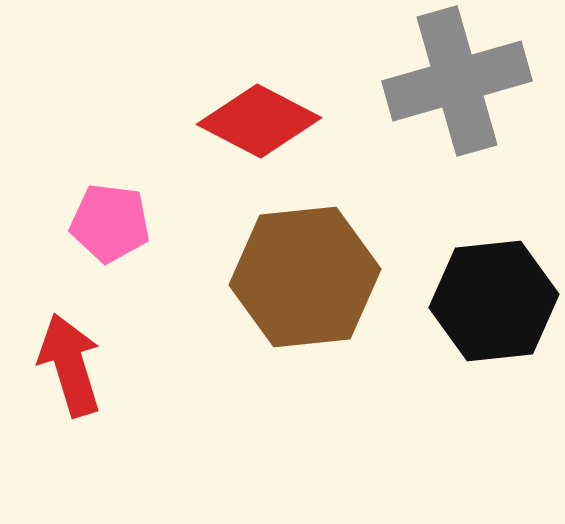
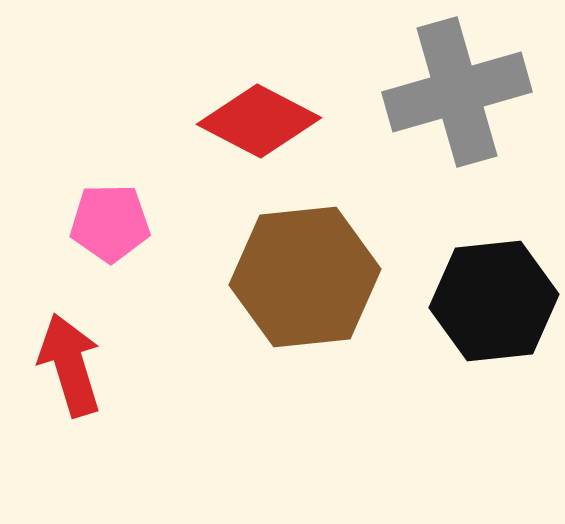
gray cross: moved 11 px down
pink pentagon: rotated 8 degrees counterclockwise
